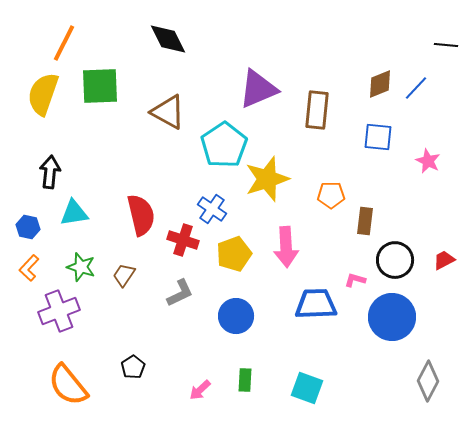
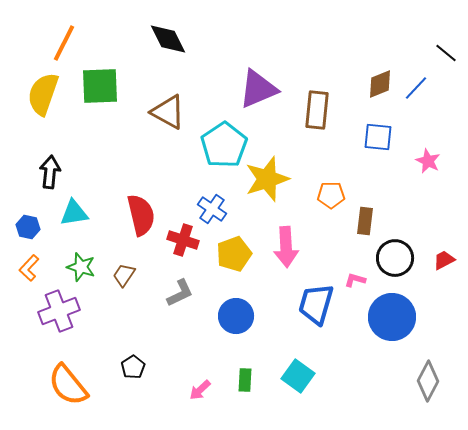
black line at (446, 45): moved 8 px down; rotated 35 degrees clockwise
black circle at (395, 260): moved 2 px up
blue trapezoid at (316, 304): rotated 72 degrees counterclockwise
cyan square at (307, 388): moved 9 px left, 12 px up; rotated 16 degrees clockwise
